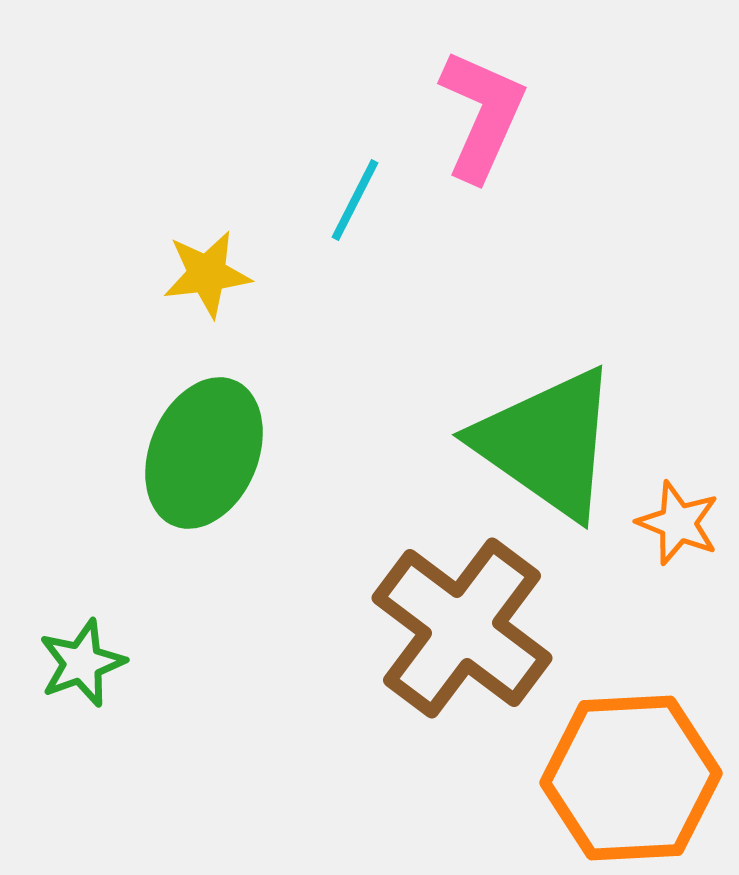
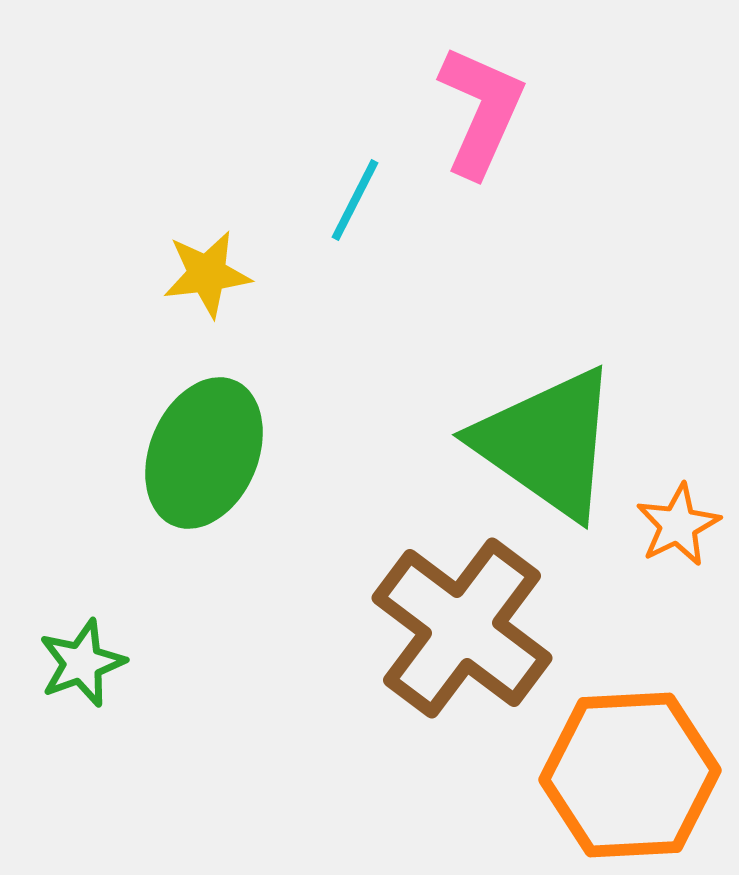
pink L-shape: moved 1 px left, 4 px up
orange star: moved 2 px down; rotated 24 degrees clockwise
orange hexagon: moved 1 px left, 3 px up
